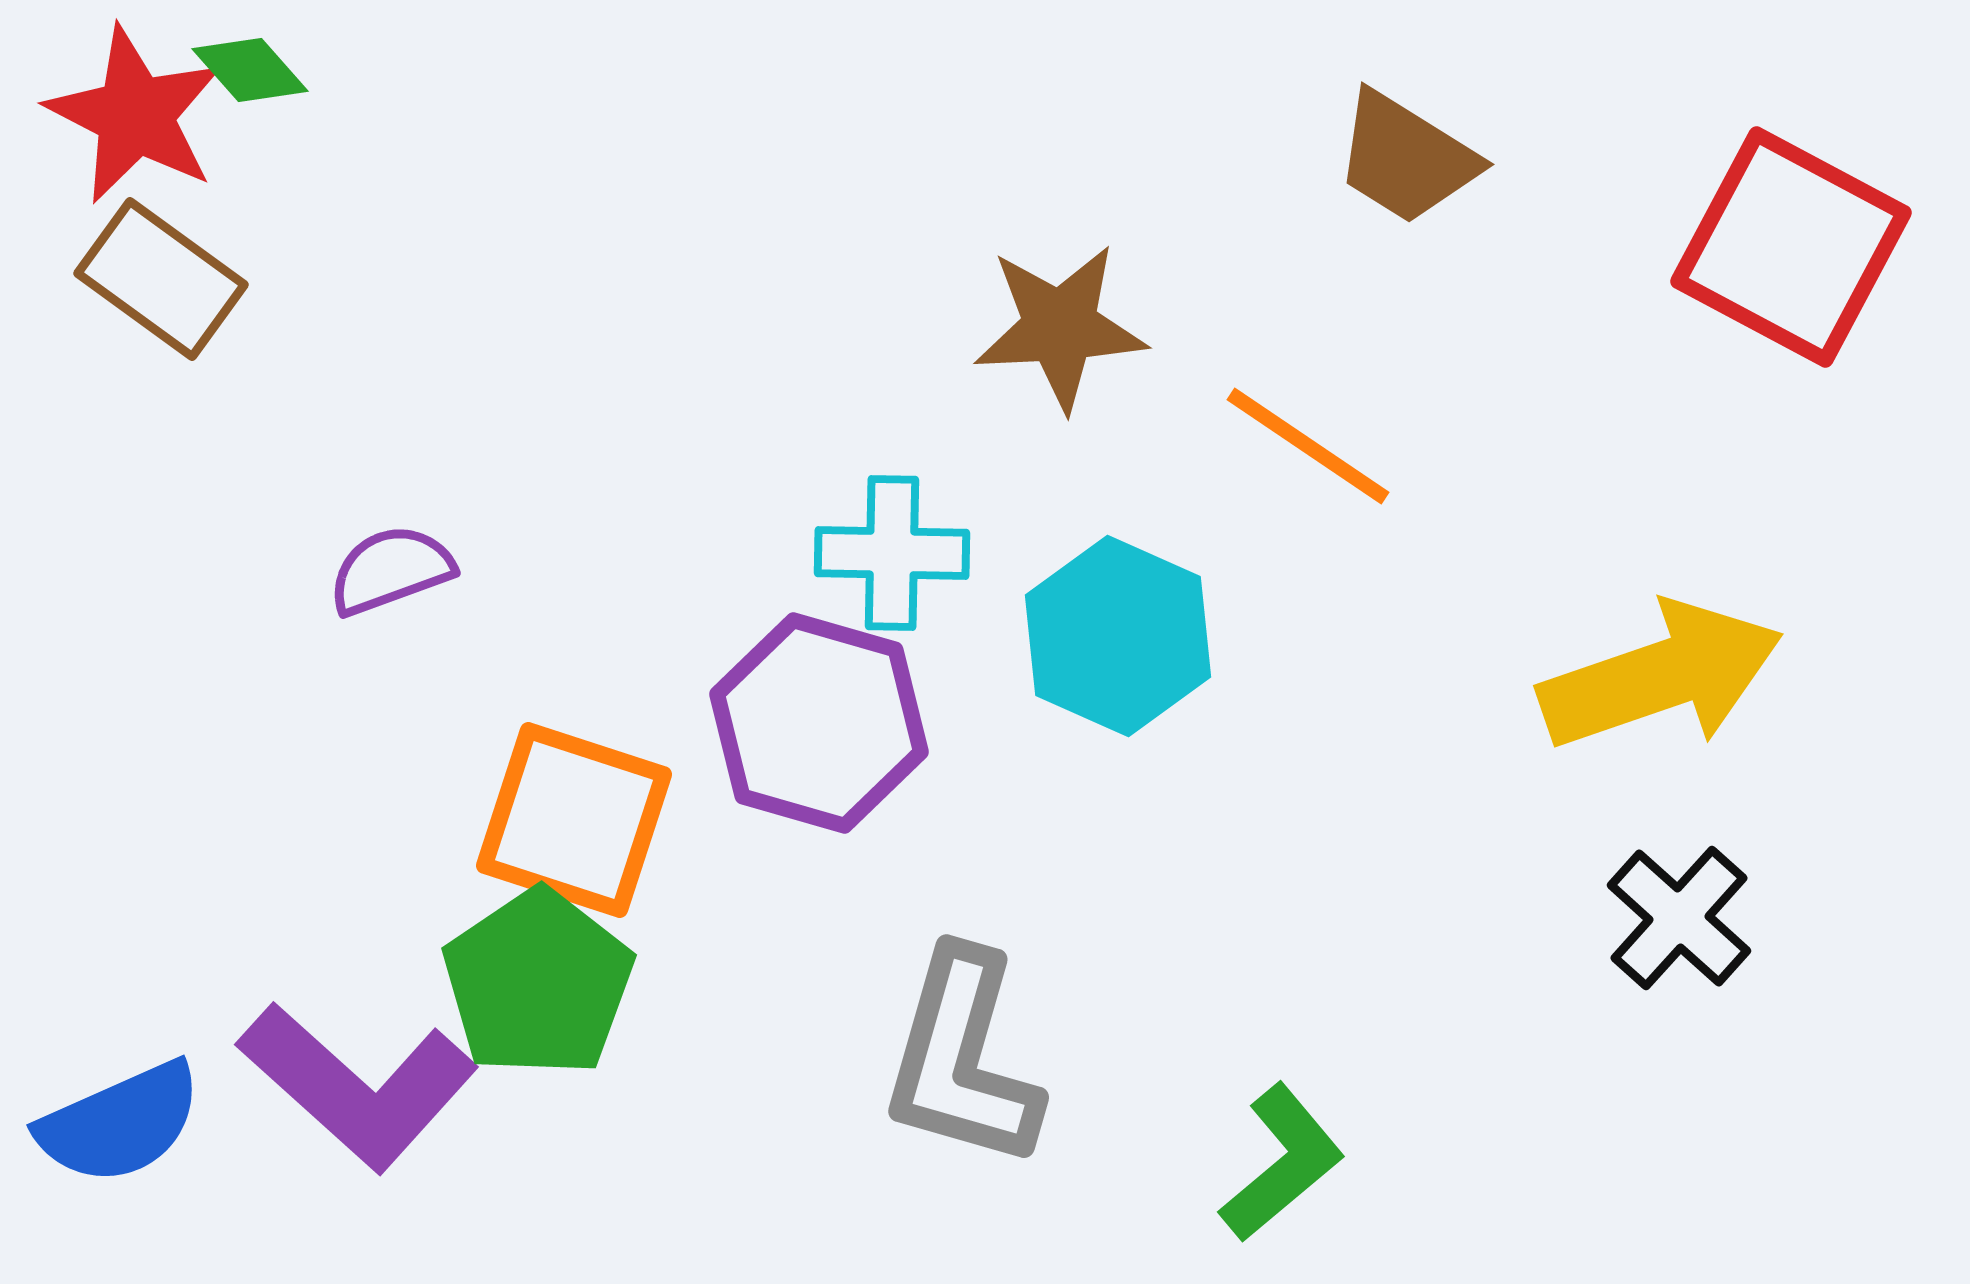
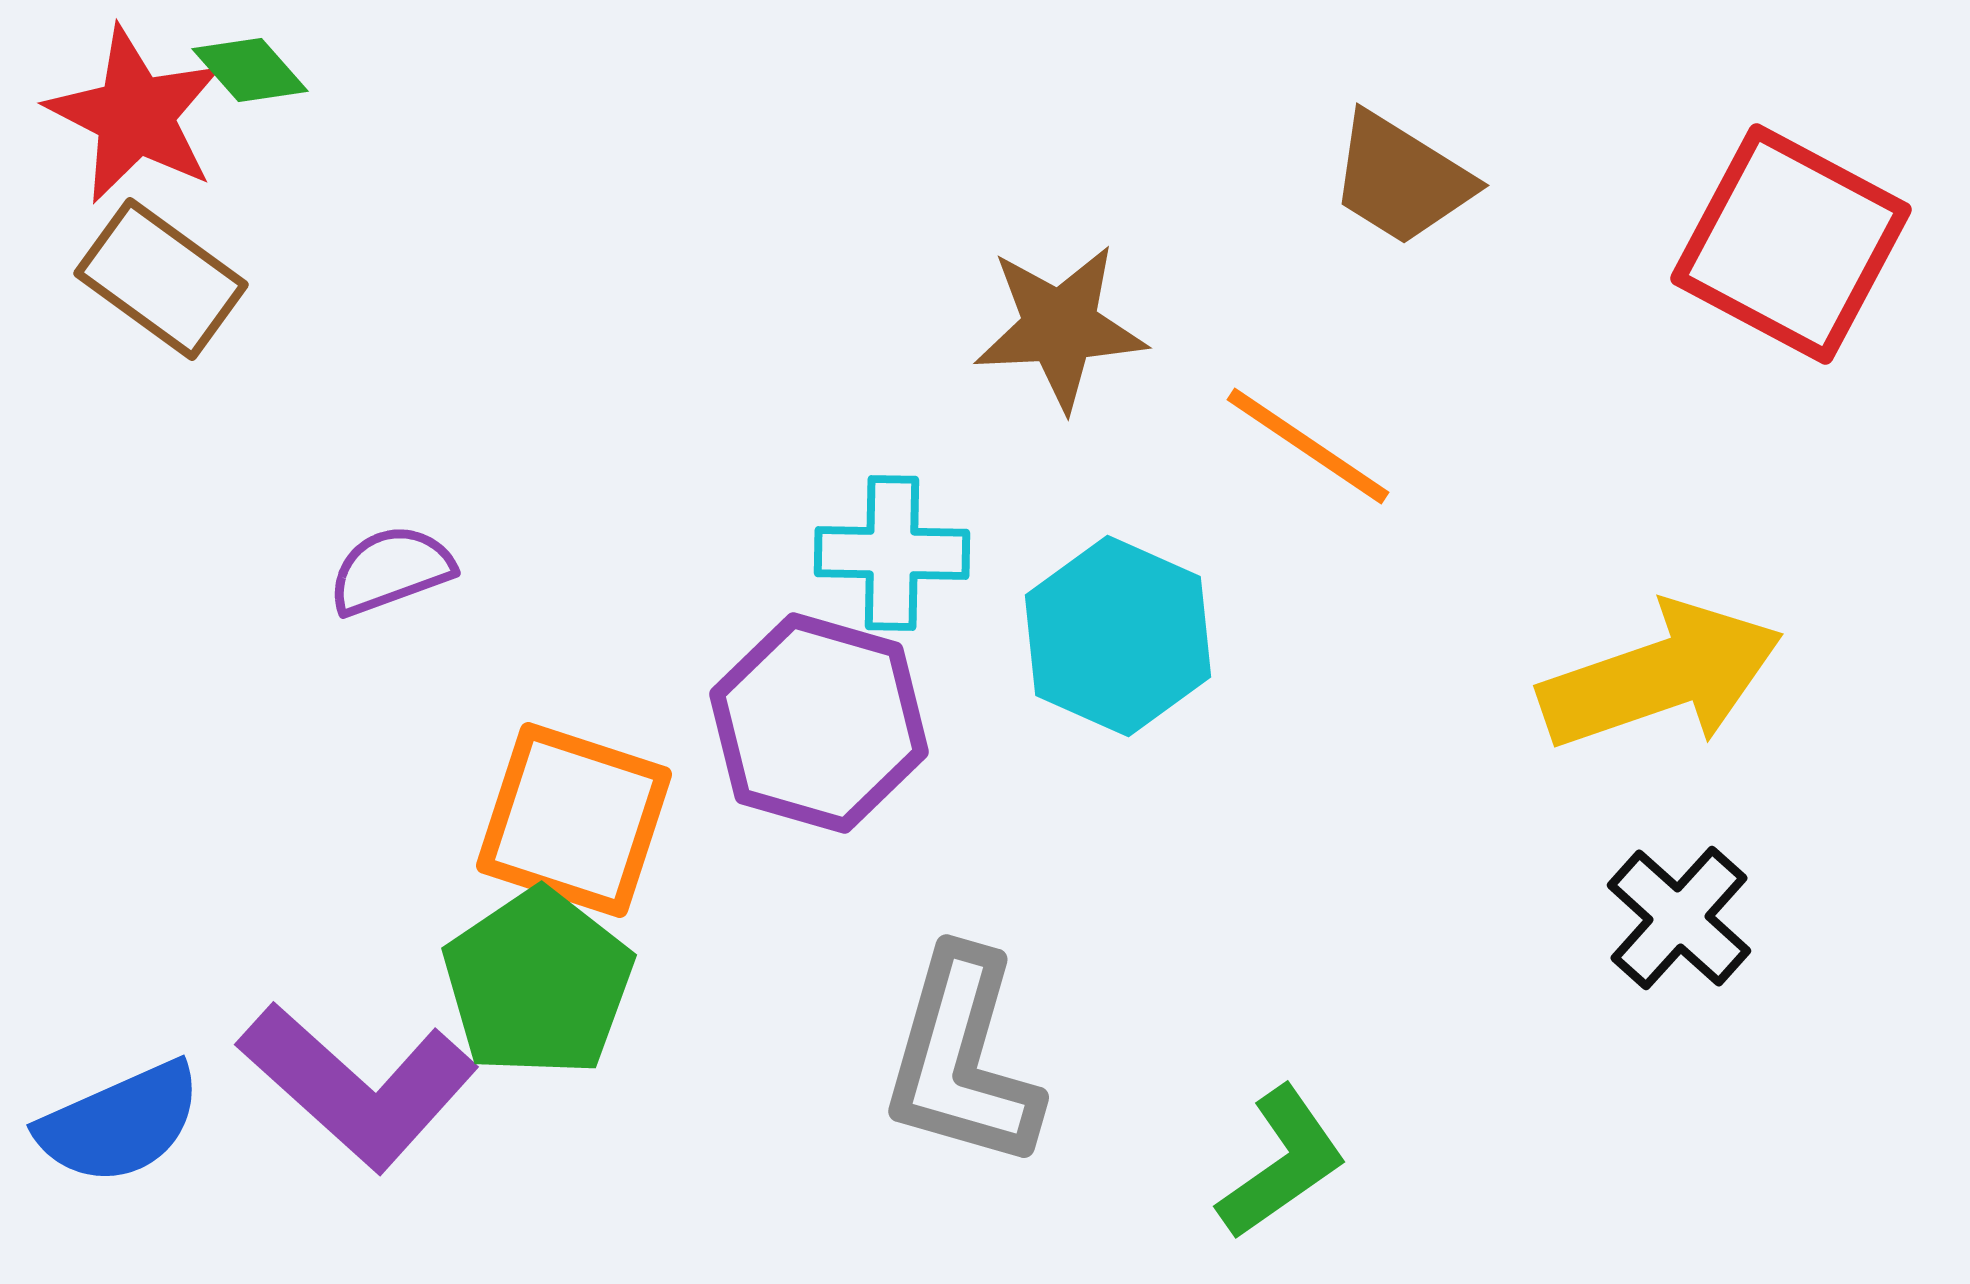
brown trapezoid: moved 5 px left, 21 px down
red square: moved 3 px up
green L-shape: rotated 5 degrees clockwise
